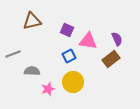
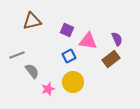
gray line: moved 4 px right, 1 px down
gray semicircle: rotated 49 degrees clockwise
